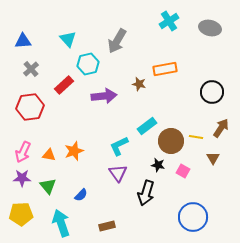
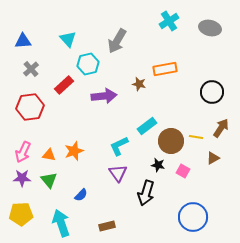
brown triangle: rotated 32 degrees clockwise
green triangle: moved 1 px right, 6 px up
